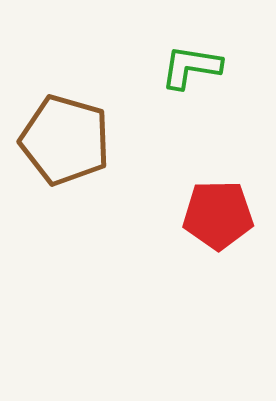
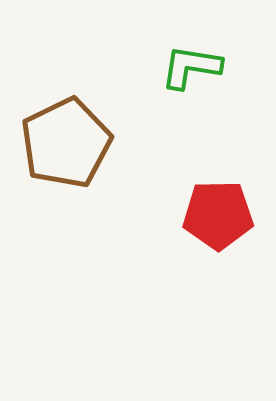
brown pentagon: moved 1 px right, 3 px down; rotated 30 degrees clockwise
